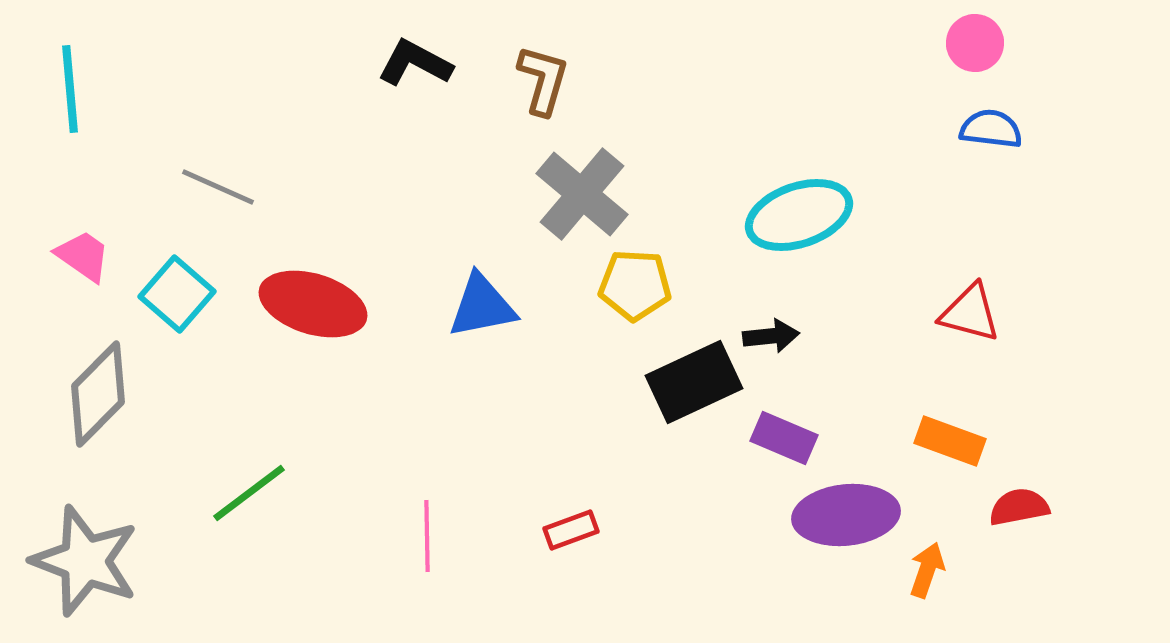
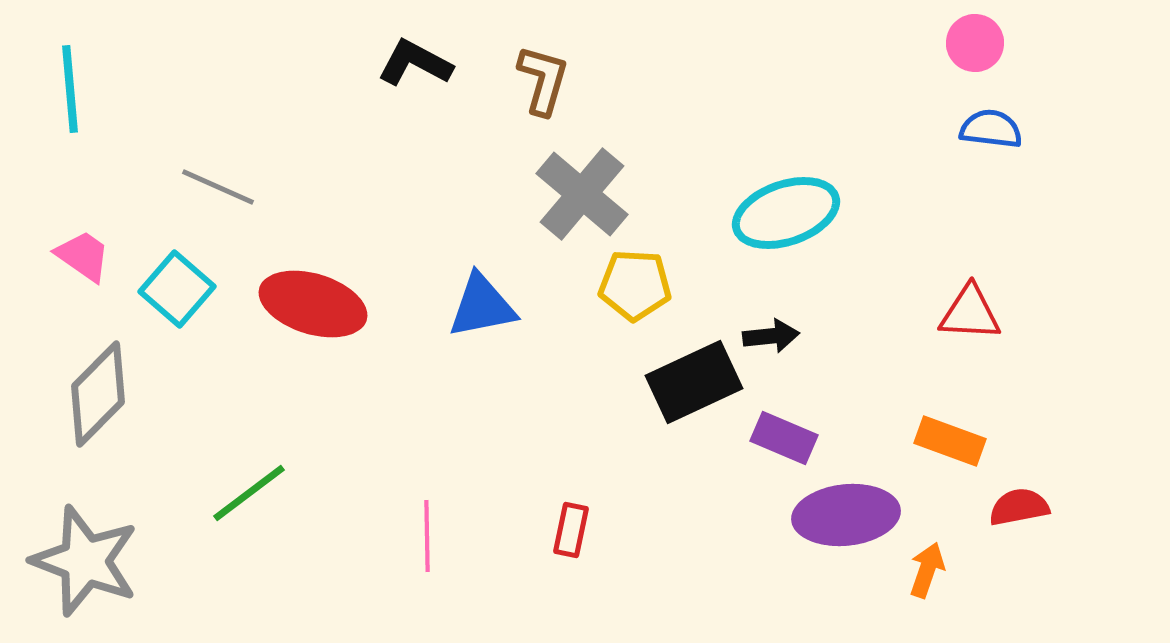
cyan ellipse: moved 13 px left, 2 px up
cyan square: moved 5 px up
red triangle: rotated 12 degrees counterclockwise
red rectangle: rotated 58 degrees counterclockwise
